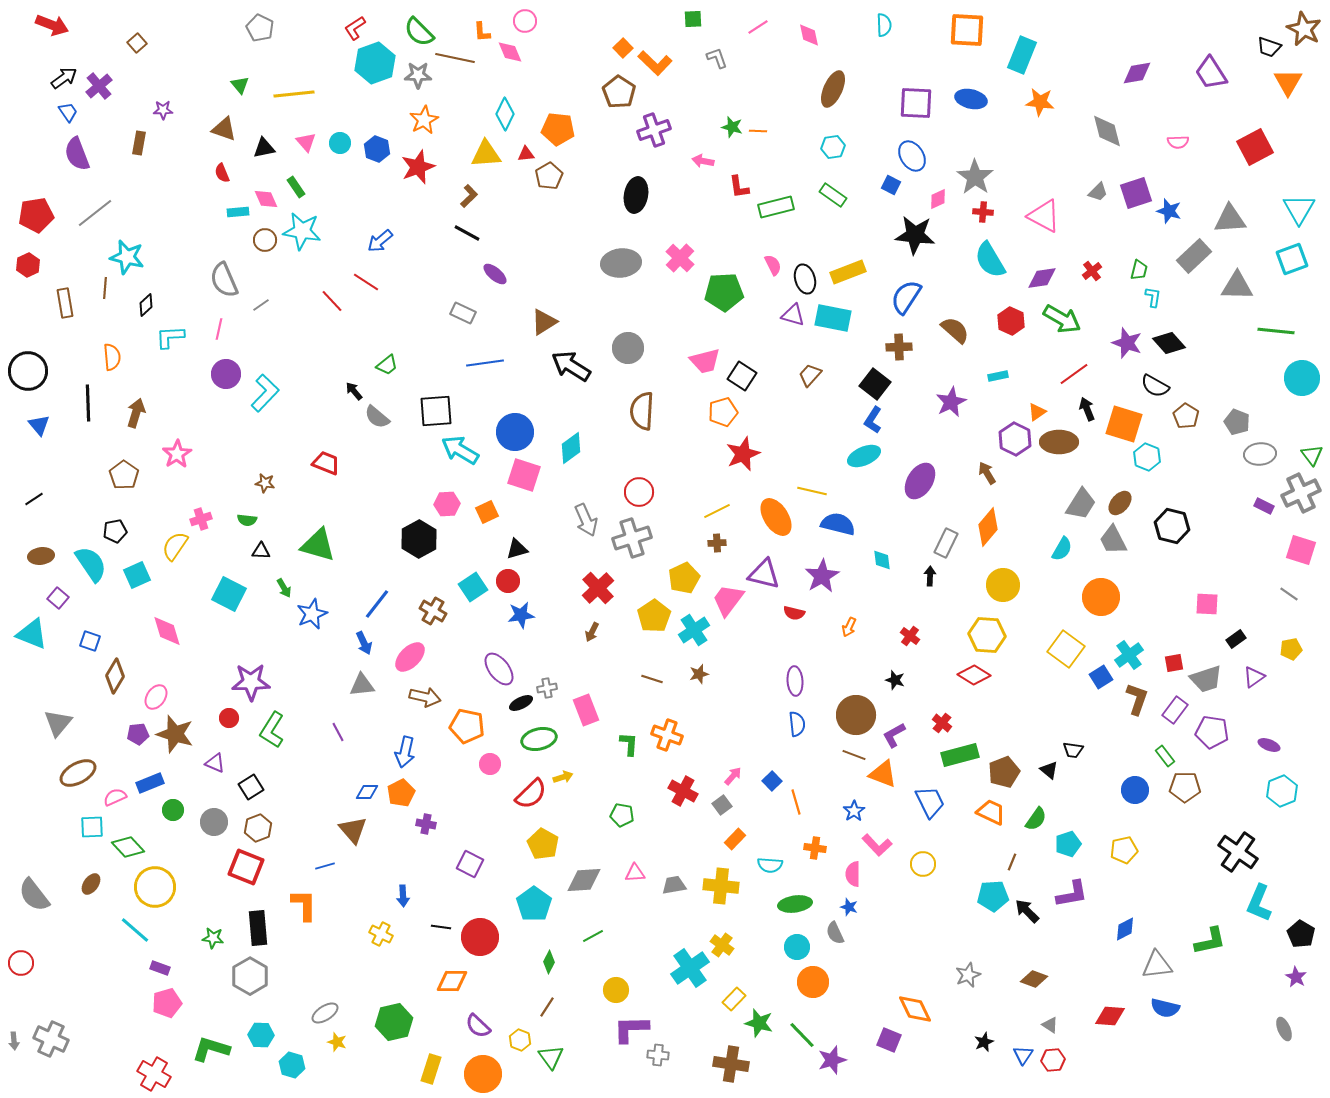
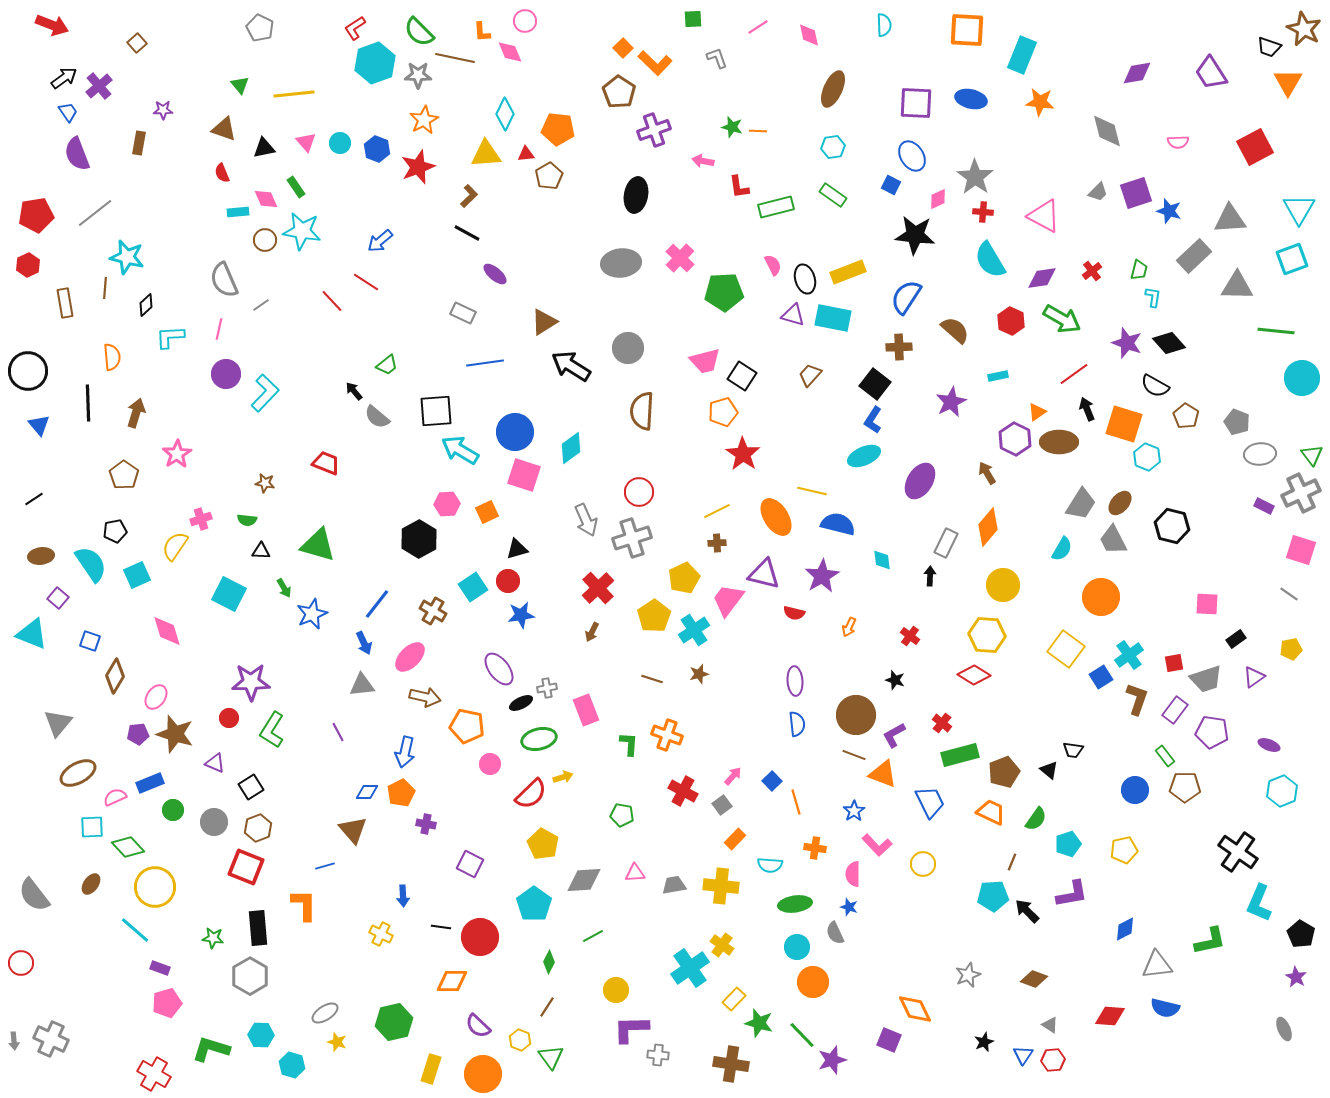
red star at (743, 454): rotated 16 degrees counterclockwise
